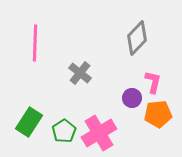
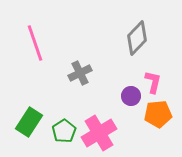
pink line: rotated 21 degrees counterclockwise
gray cross: rotated 25 degrees clockwise
purple circle: moved 1 px left, 2 px up
